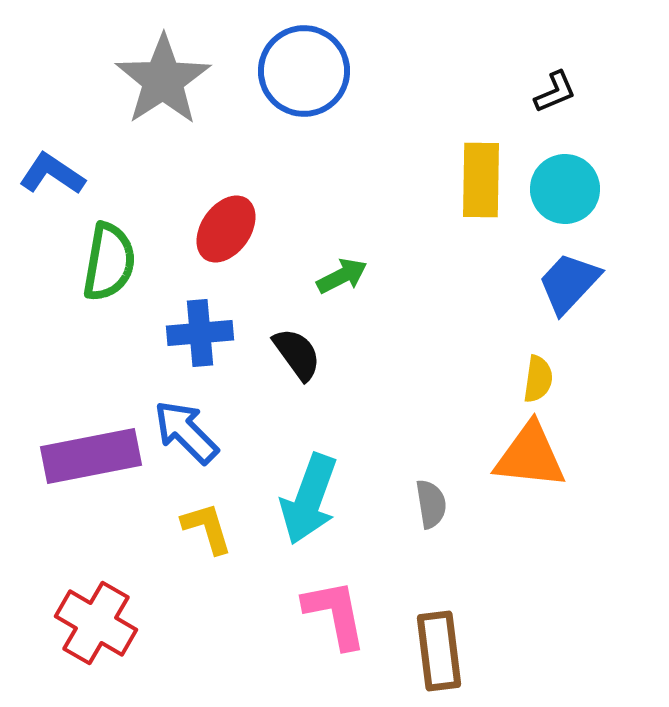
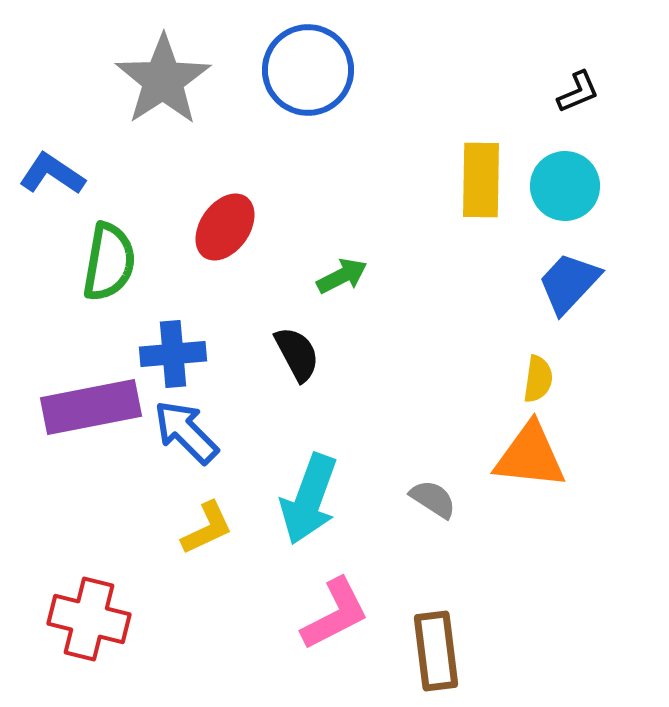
blue circle: moved 4 px right, 1 px up
black L-shape: moved 23 px right
cyan circle: moved 3 px up
red ellipse: moved 1 px left, 2 px up
blue cross: moved 27 px left, 21 px down
black semicircle: rotated 8 degrees clockwise
purple rectangle: moved 49 px up
gray semicircle: moved 2 px right, 5 px up; rotated 48 degrees counterclockwise
yellow L-shape: rotated 82 degrees clockwise
pink L-shape: rotated 74 degrees clockwise
red cross: moved 7 px left, 4 px up; rotated 16 degrees counterclockwise
brown rectangle: moved 3 px left
